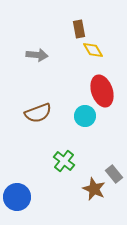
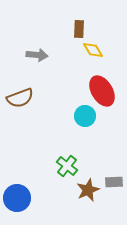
brown rectangle: rotated 12 degrees clockwise
red ellipse: rotated 12 degrees counterclockwise
brown semicircle: moved 18 px left, 15 px up
green cross: moved 3 px right, 5 px down
gray rectangle: moved 8 px down; rotated 54 degrees counterclockwise
brown star: moved 6 px left, 1 px down; rotated 25 degrees clockwise
blue circle: moved 1 px down
